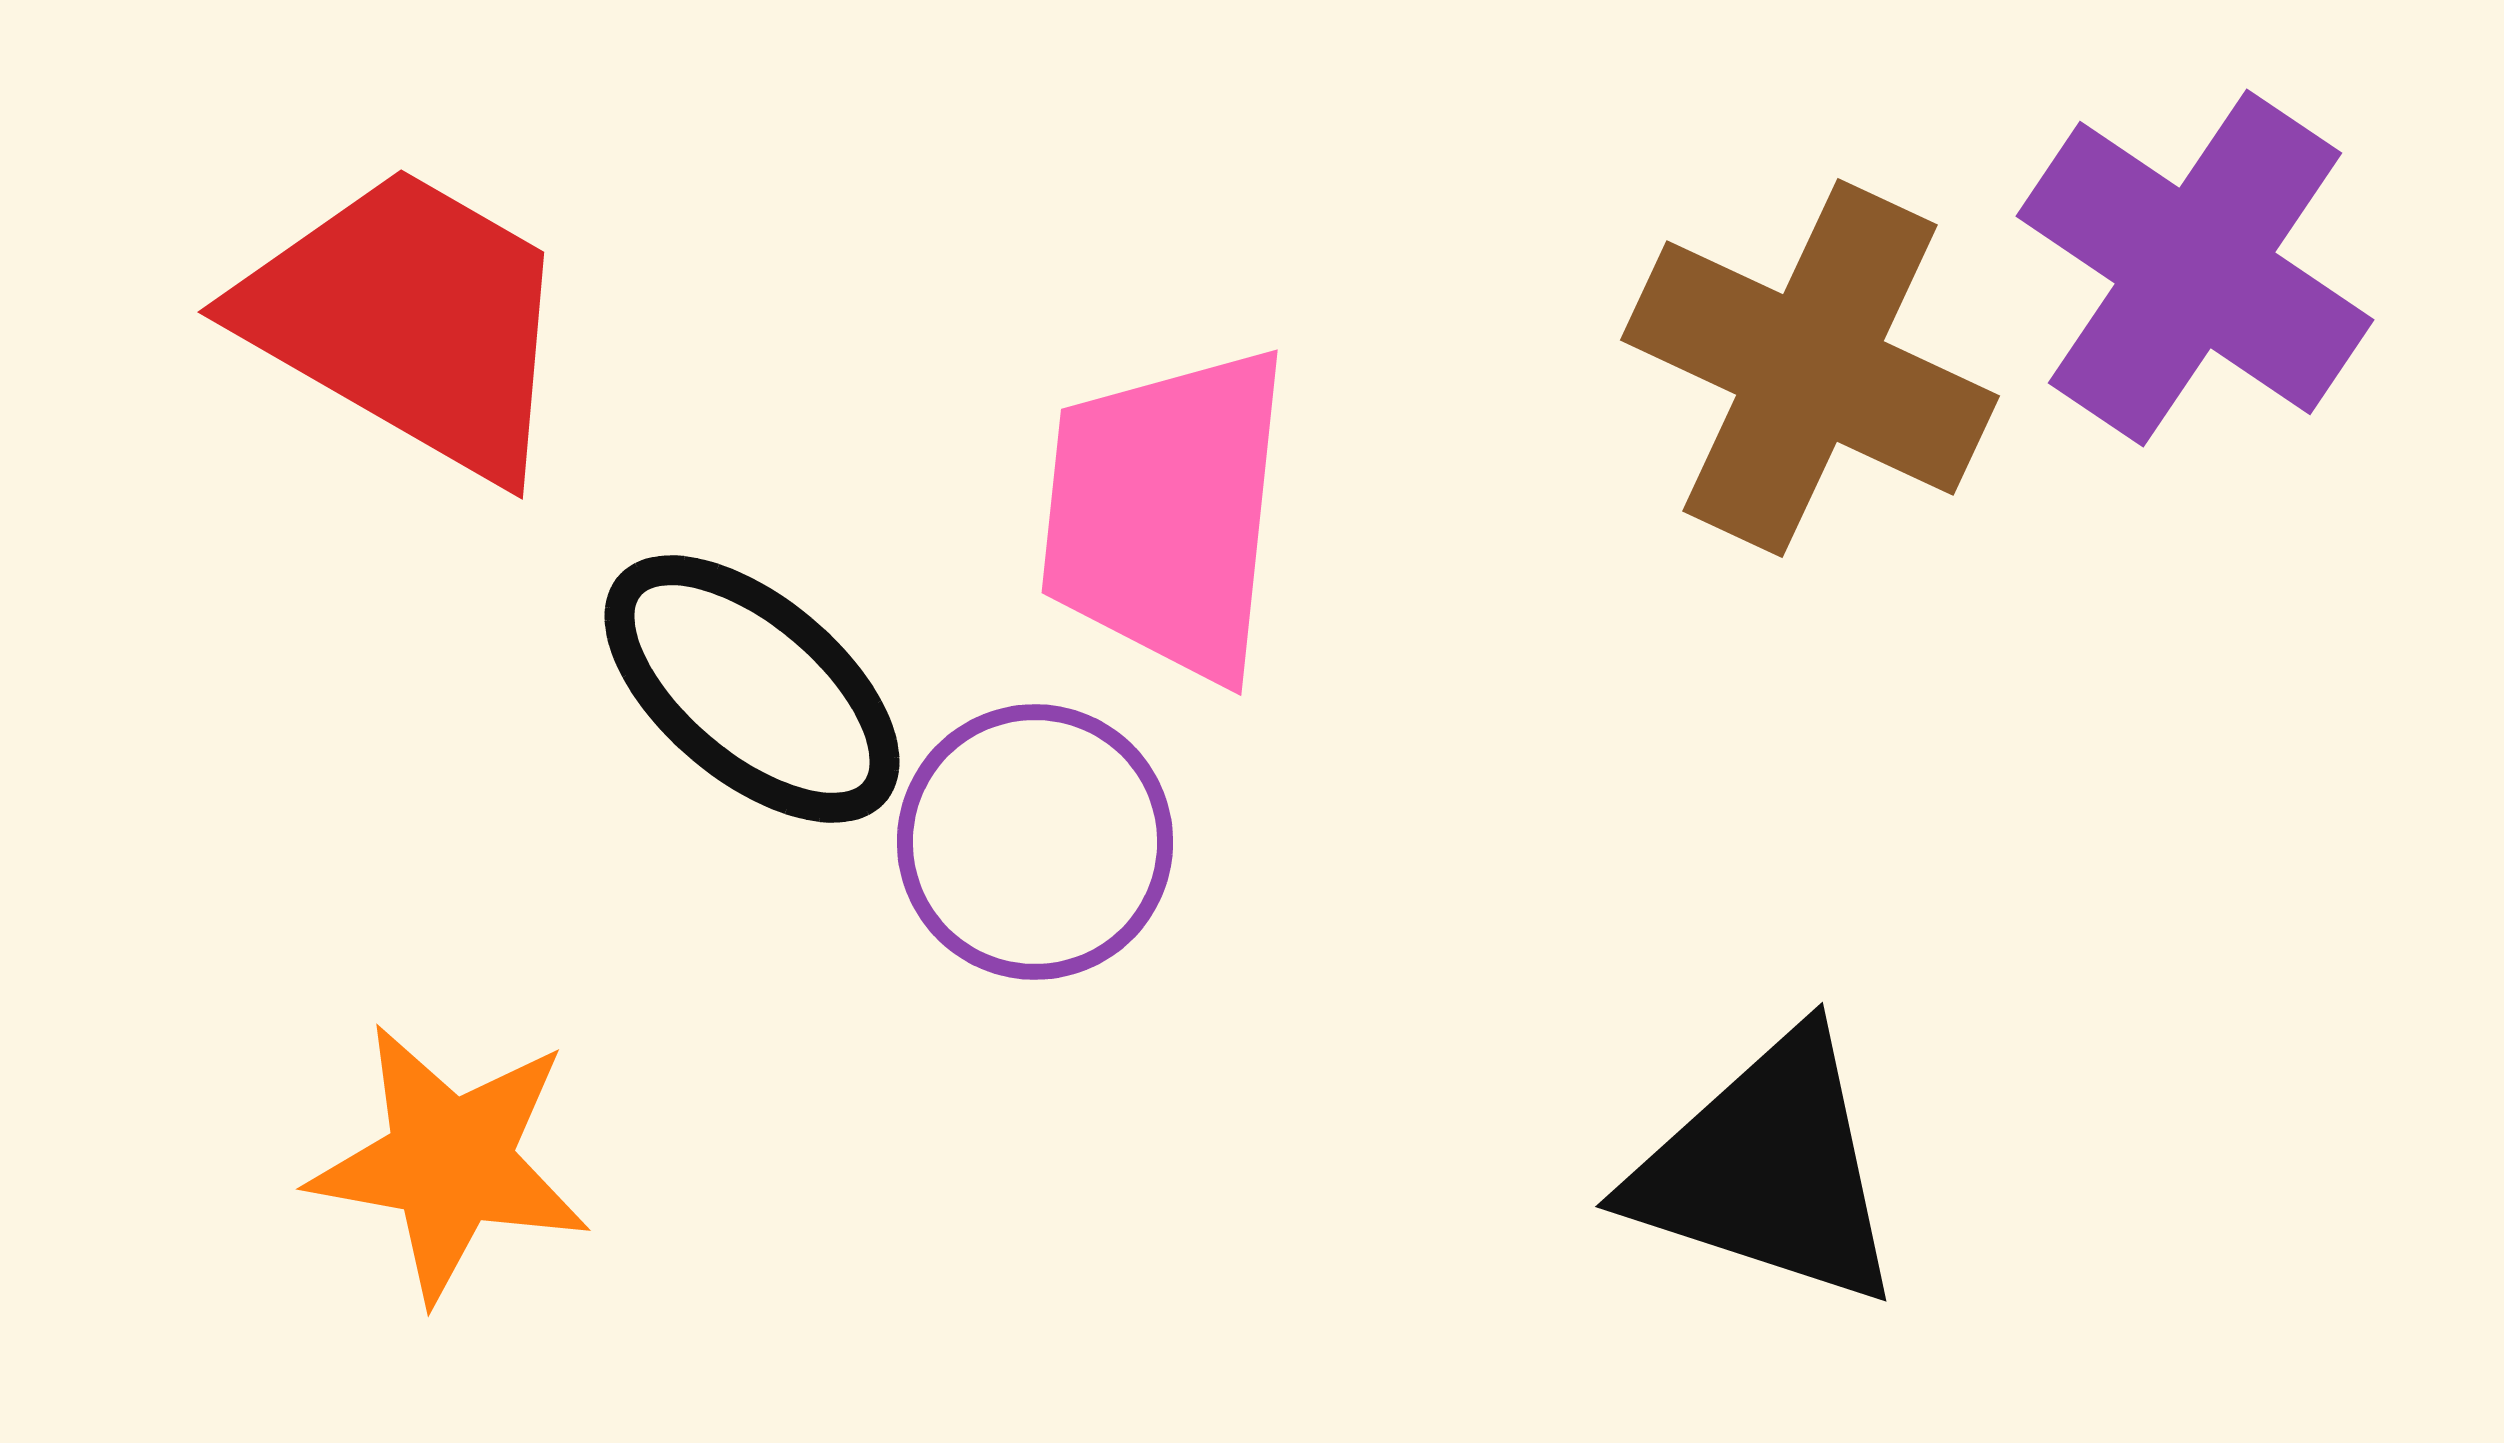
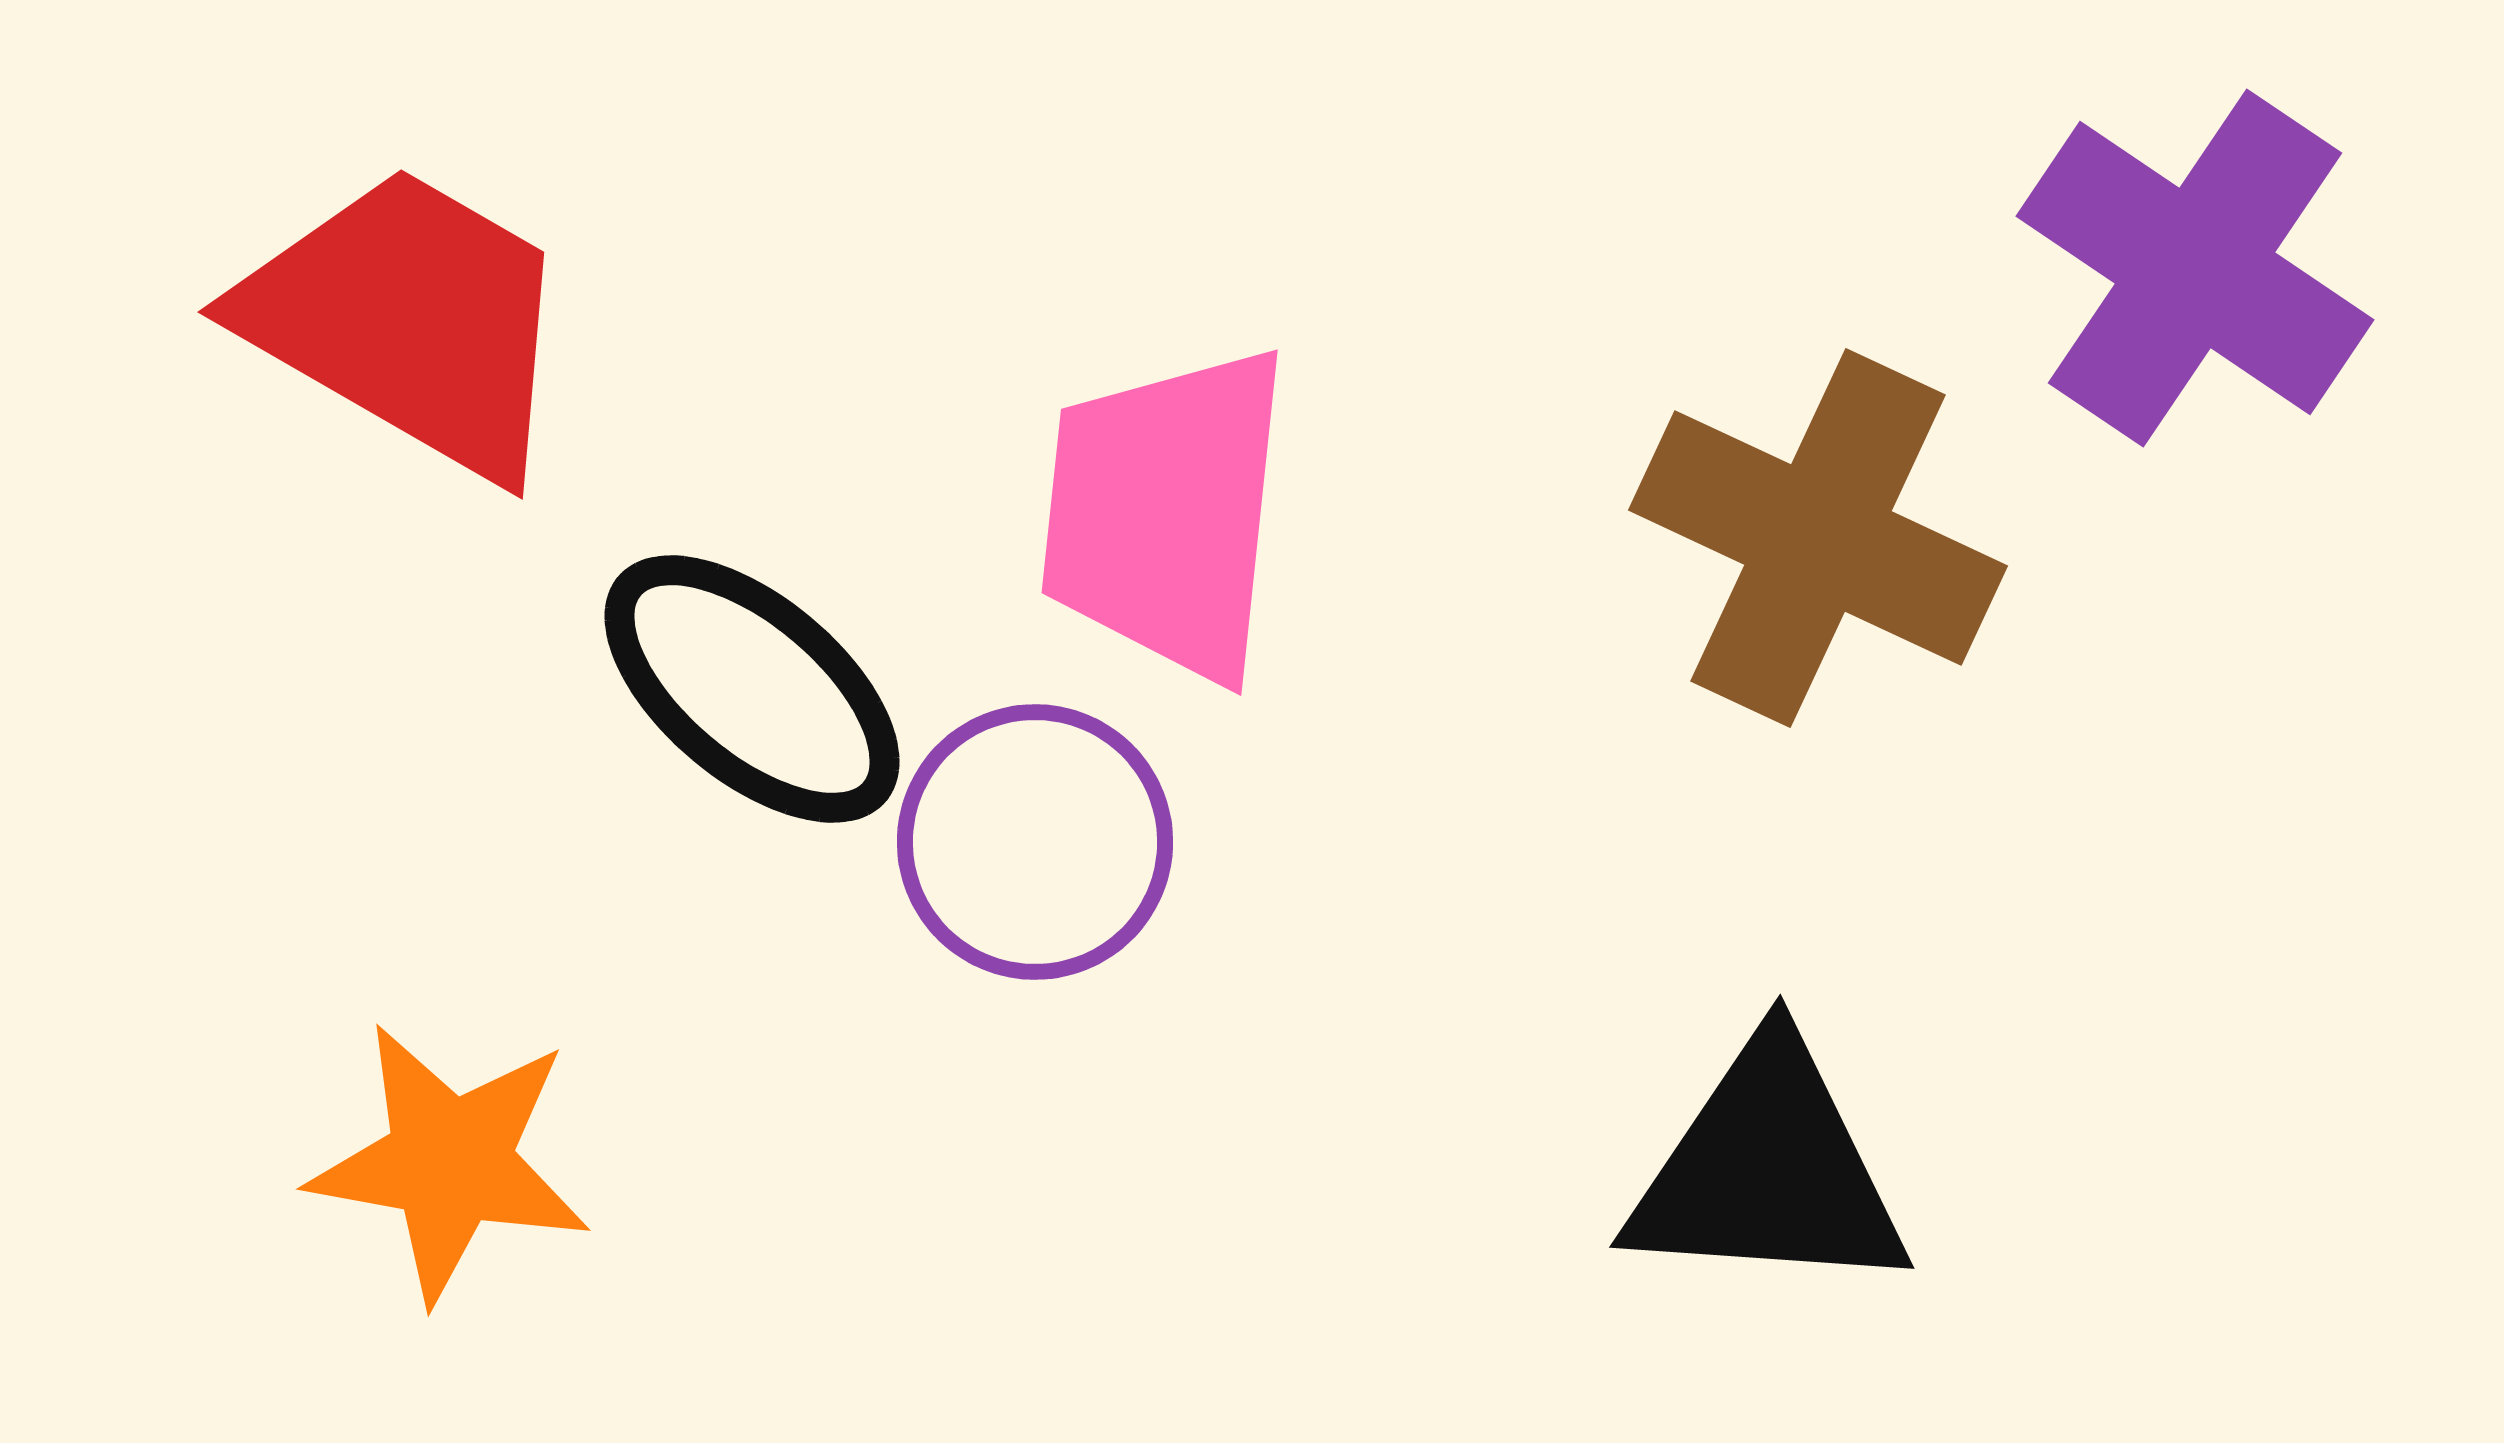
brown cross: moved 8 px right, 170 px down
black triangle: rotated 14 degrees counterclockwise
